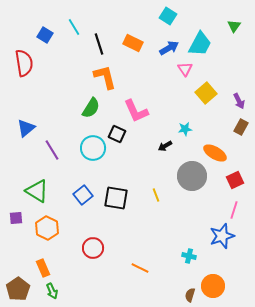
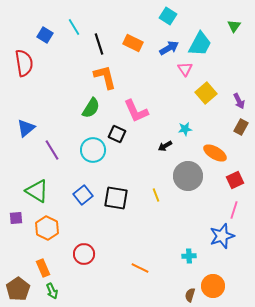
cyan circle at (93, 148): moved 2 px down
gray circle at (192, 176): moved 4 px left
red circle at (93, 248): moved 9 px left, 6 px down
cyan cross at (189, 256): rotated 16 degrees counterclockwise
